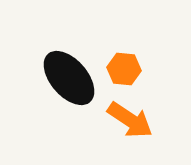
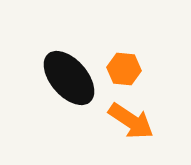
orange arrow: moved 1 px right, 1 px down
